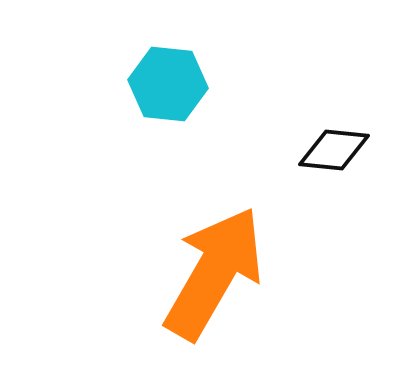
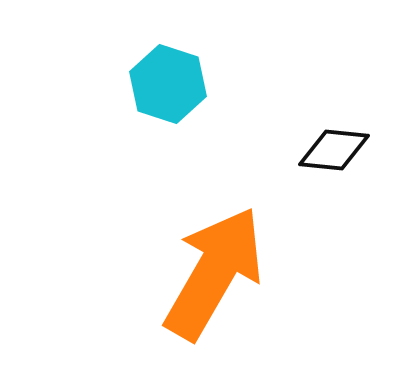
cyan hexagon: rotated 12 degrees clockwise
